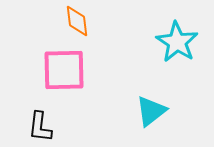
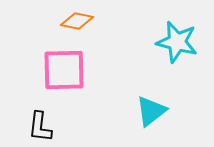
orange diamond: rotated 72 degrees counterclockwise
cyan star: rotated 18 degrees counterclockwise
